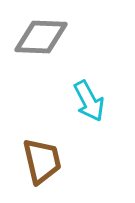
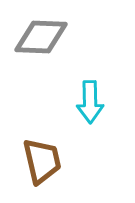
cyan arrow: moved 1 px right, 1 px down; rotated 27 degrees clockwise
